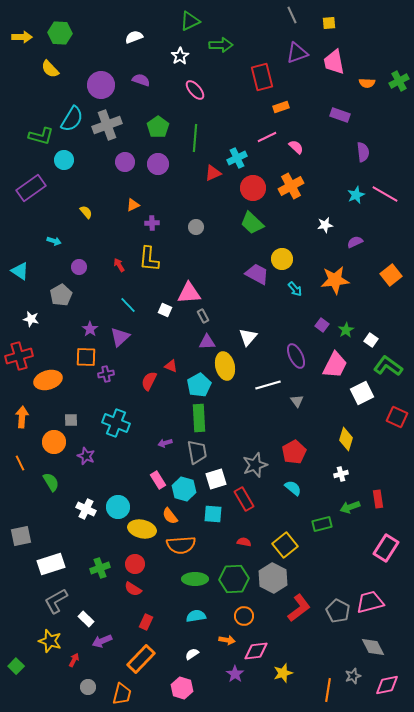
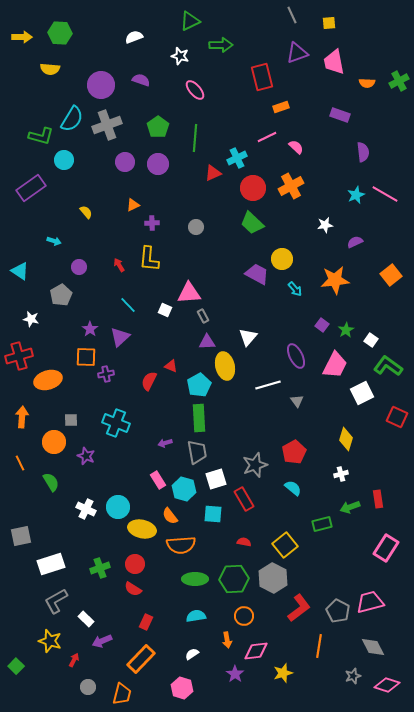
white star at (180, 56): rotated 24 degrees counterclockwise
yellow semicircle at (50, 69): rotated 42 degrees counterclockwise
orange arrow at (227, 640): rotated 70 degrees clockwise
pink diamond at (387, 685): rotated 30 degrees clockwise
orange line at (328, 690): moved 9 px left, 44 px up
